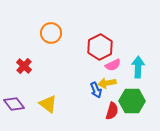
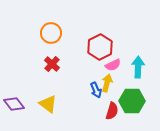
red cross: moved 28 px right, 2 px up
yellow arrow: rotated 114 degrees clockwise
